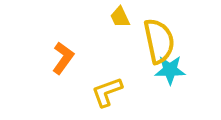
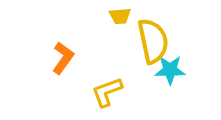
yellow trapezoid: moved 1 px up; rotated 70 degrees counterclockwise
yellow semicircle: moved 6 px left
